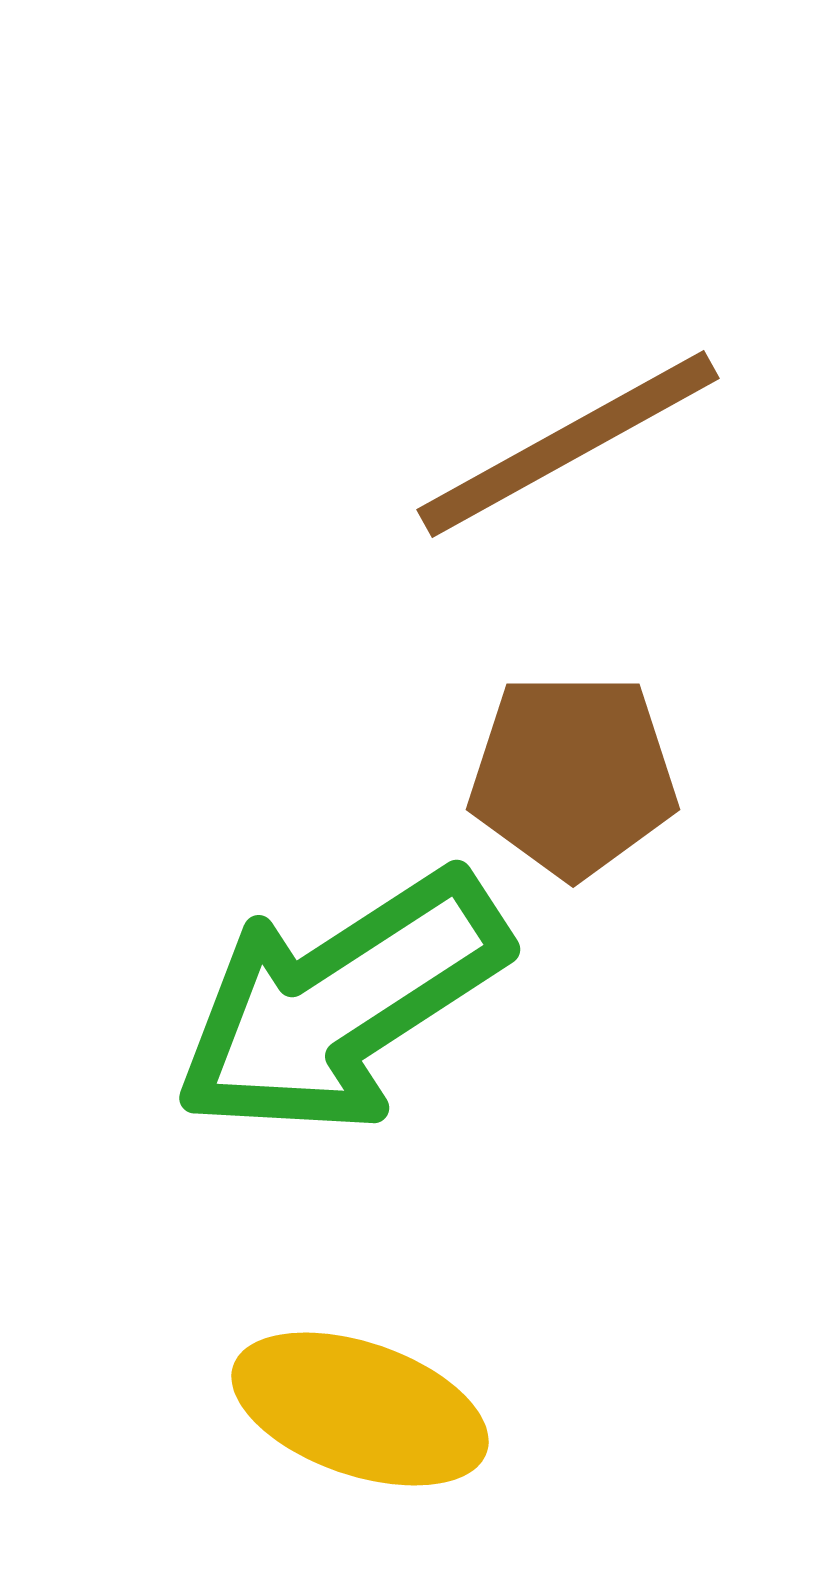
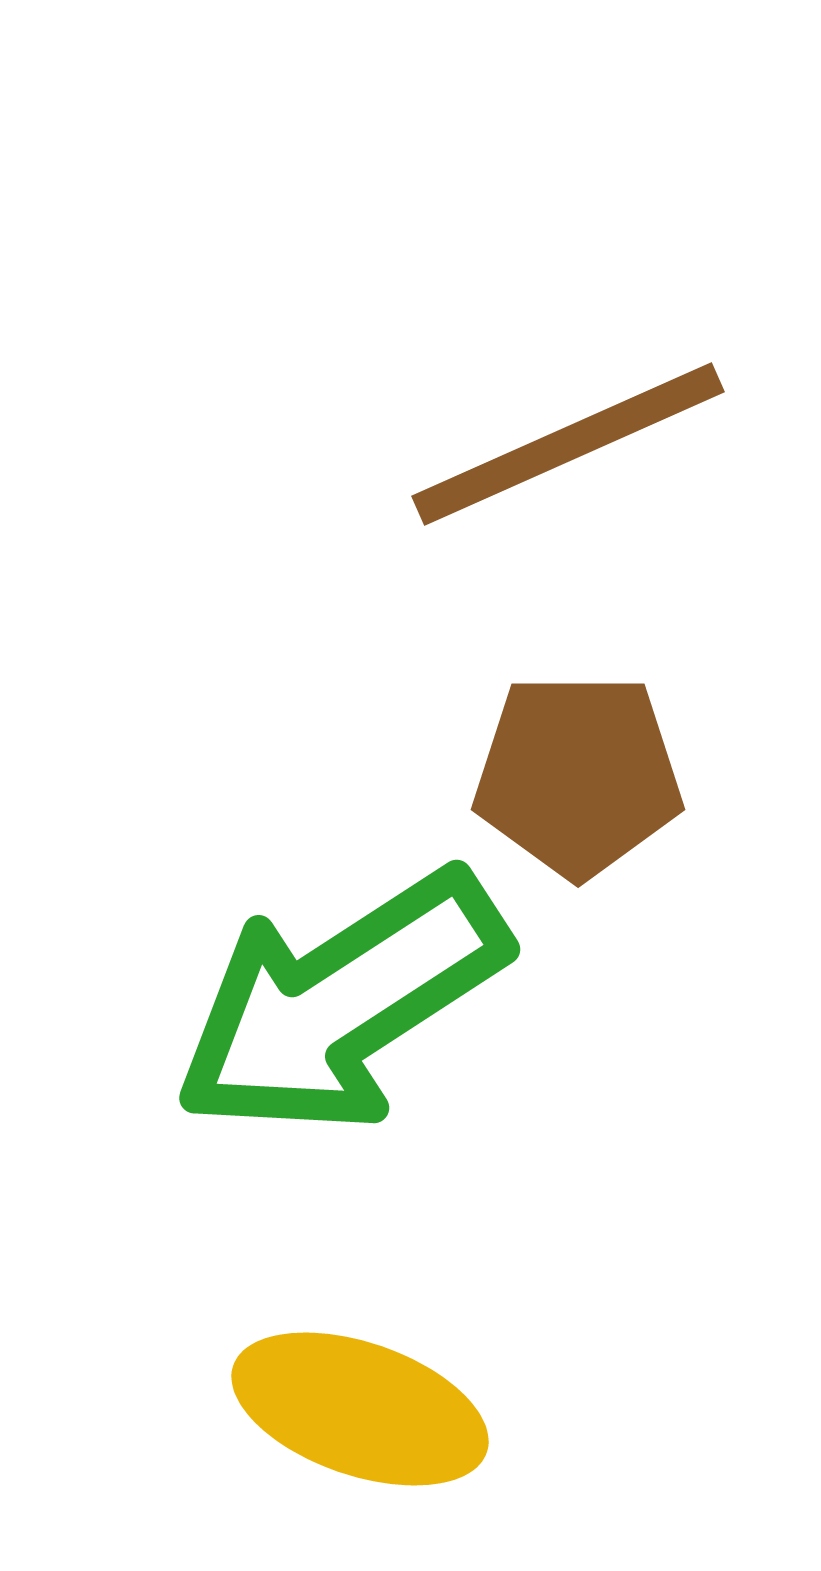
brown line: rotated 5 degrees clockwise
brown pentagon: moved 5 px right
